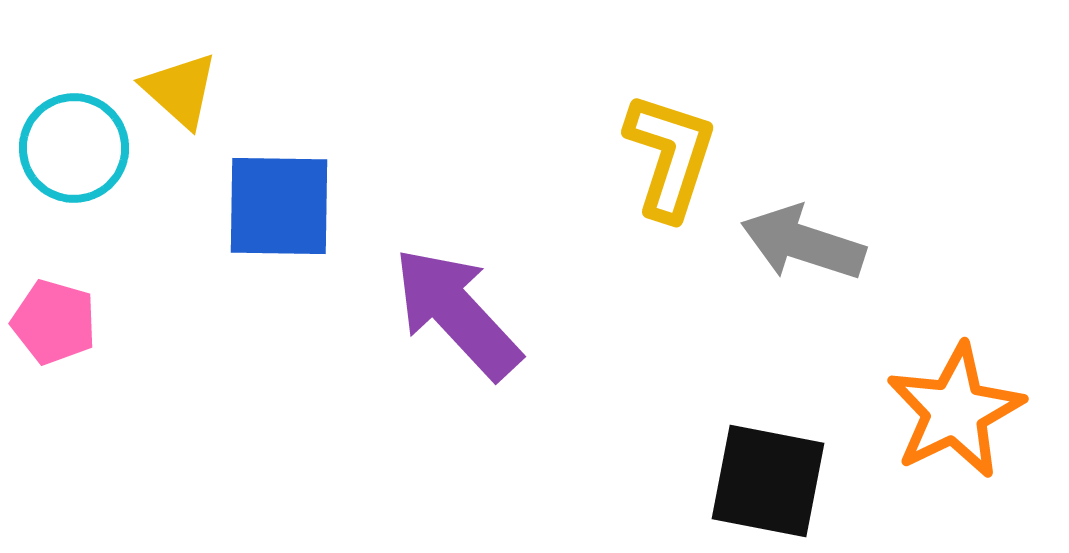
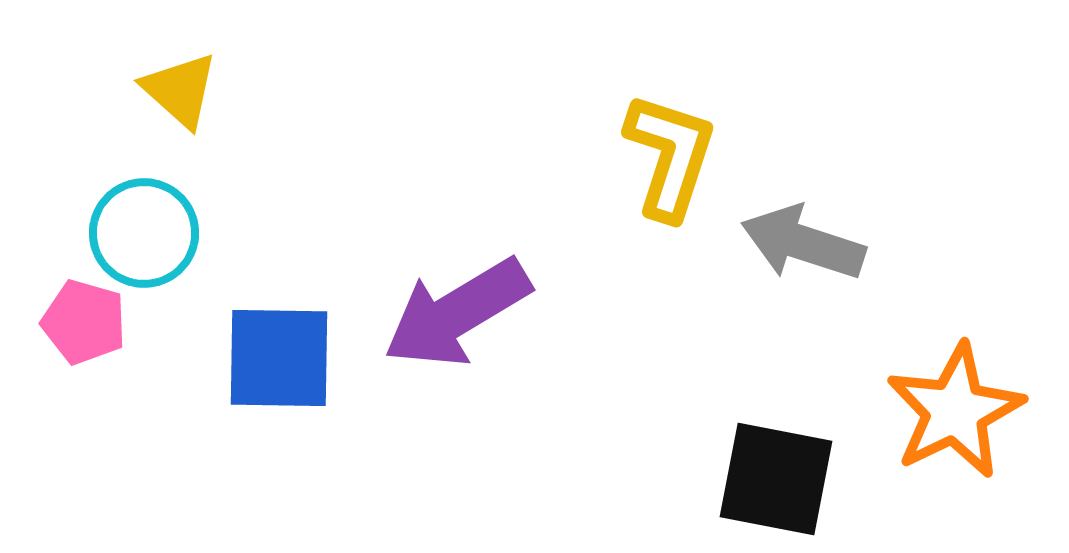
cyan circle: moved 70 px right, 85 px down
blue square: moved 152 px down
purple arrow: rotated 78 degrees counterclockwise
pink pentagon: moved 30 px right
black square: moved 8 px right, 2 px up
